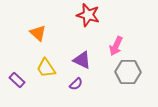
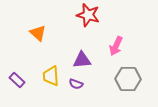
purple triangle: rotated 30 degrees counterclockwise
yellow trapezoid: moved 5 px right, 8 px down; rotated 30 degrees clockwise
gray hexagon: moved 7 px down
purple semicircle: rotated 64 degrees clockwise
